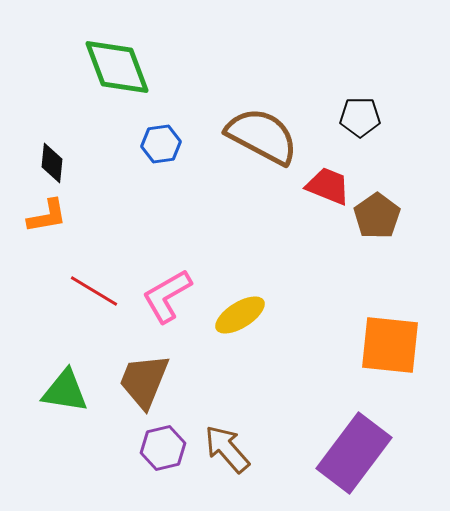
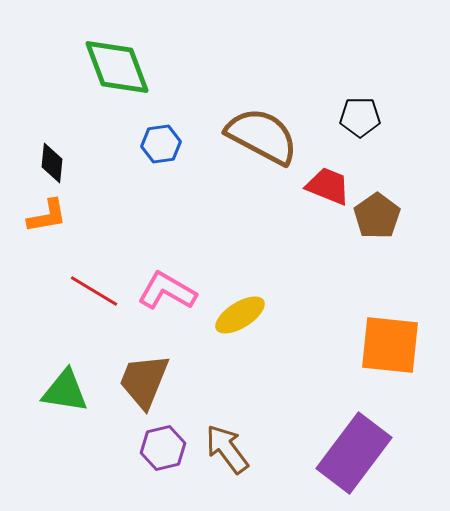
pink L-shape: moved 5 px up; rotated 60 degrees clockwise
brown arrow: rotated 4 degrees clockwise
